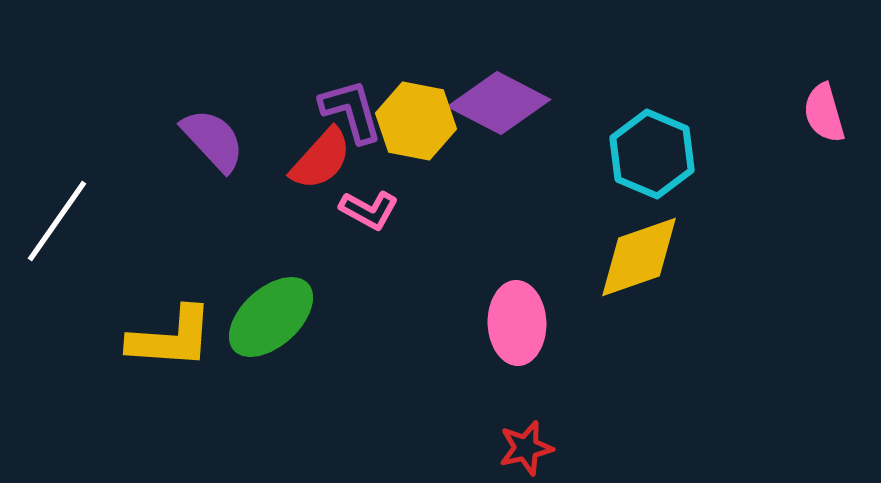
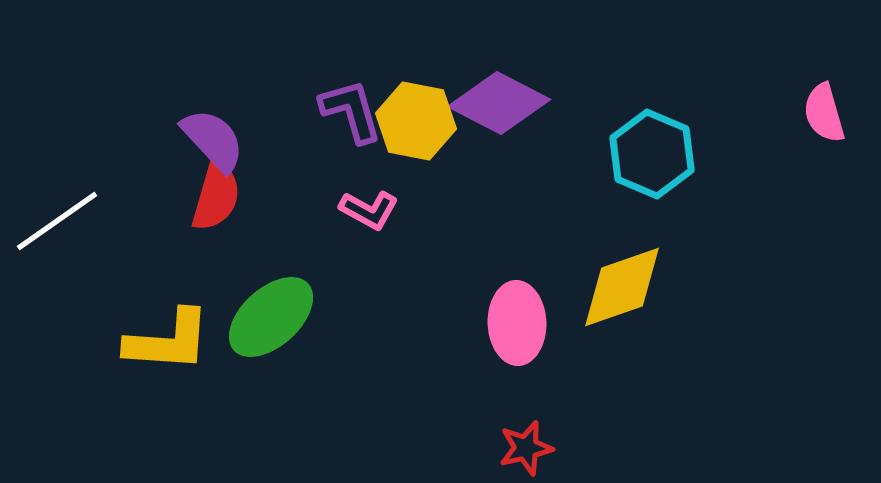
red semicircle: moved 105 px left, 37 px down; rotated 26 degrees counterclockwise
white line: rotated 20 degrees clockwise
yellow diamond: moved 17 px left, 30 px down
yellow L-shape: moved 3 px left, 3 px down
